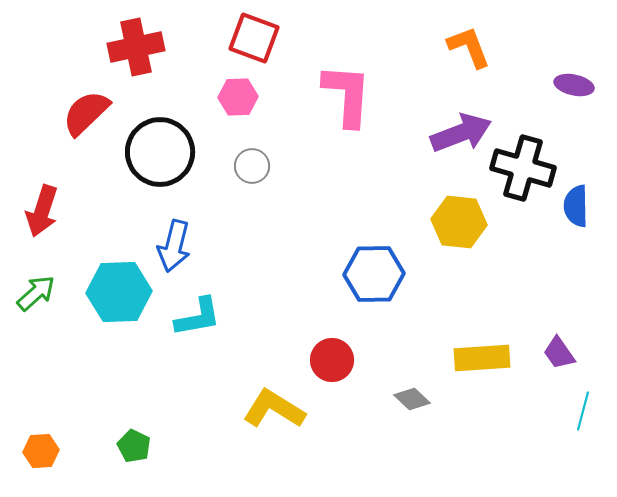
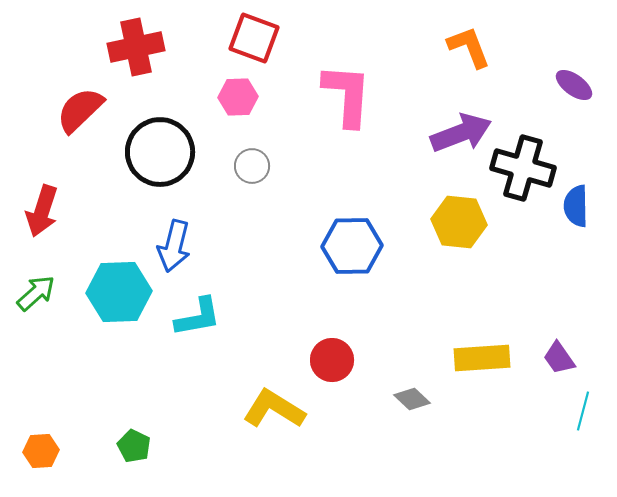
purple ellipse: rotated 24 degrees clockwise
red semicircle: moved 6 px left, 3 px up
blue hexagon: moved 22 px left, 28 px up
purple trapezoid: moved 5 px down
